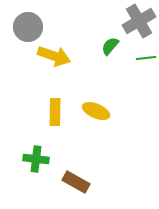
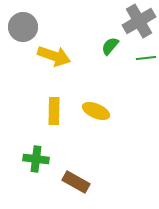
gray circle: moved 5 px left
yellow rectangle: moved 1 px left, 1 px up
